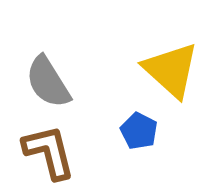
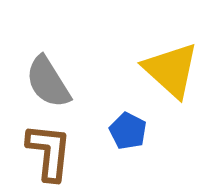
blue pentagon: moved 11 px left
brown L-shape: rotated 20 degrees clockwise
